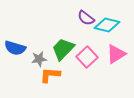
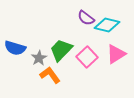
green trapezoid: moved 2 px left, 1 px down
gray star: moved 1 px up; rotated 21 degrees counterclockwise
orange L-shape: rotated 50 degrees clockwise
